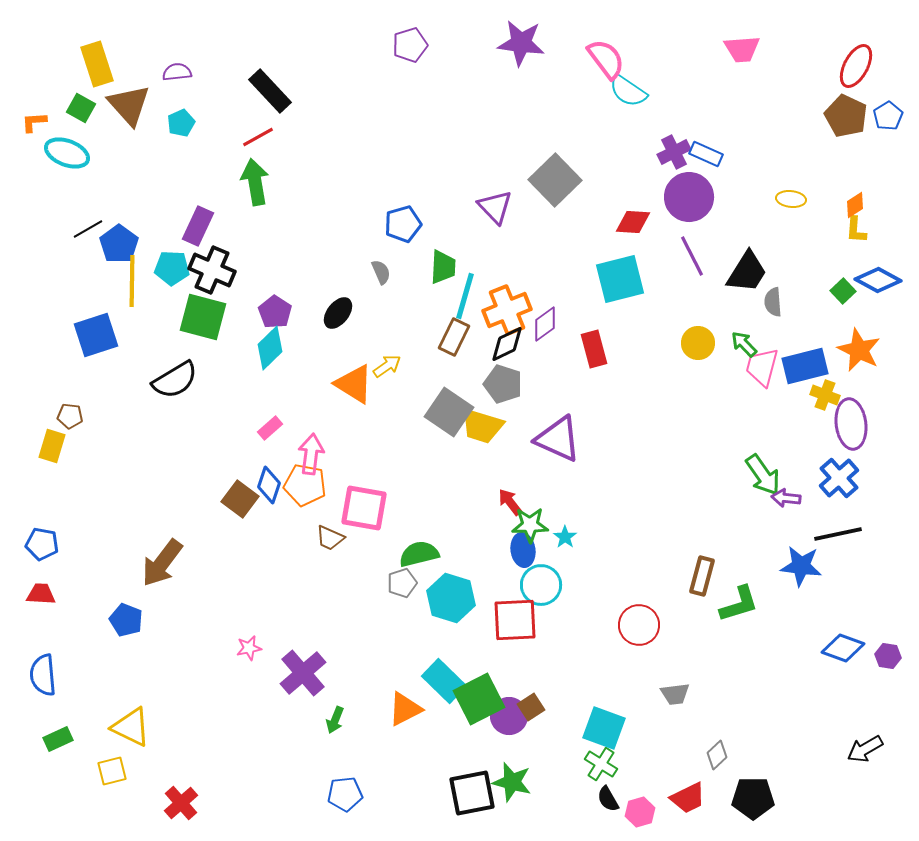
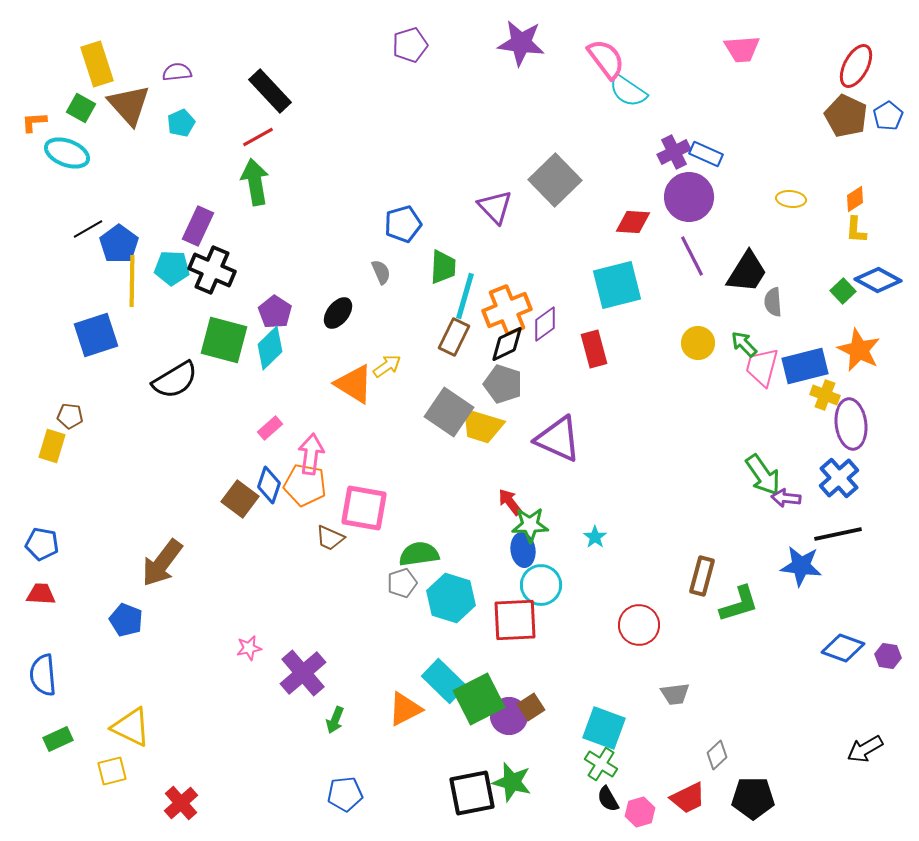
orange diamond at (855, 205): moved 6 px up
cyan square at (620, 279): moved 3 px left, 6 px down
green square at (203, 317): moved 21 px right, 23 px down
cyan star at (565, 537): moved 30 px right
green semicircle at (419, 554): rotated 6 degrees clockwise
